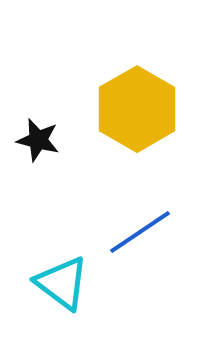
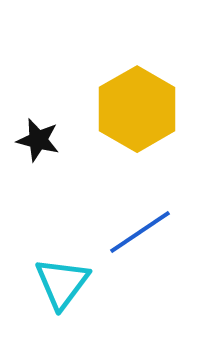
cyan triangle: rotated 30 degrees clockwise
